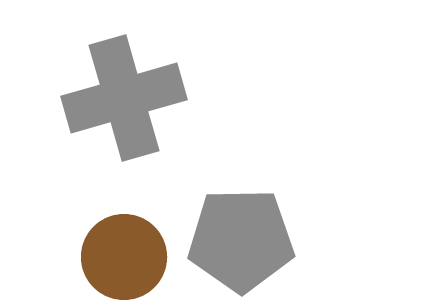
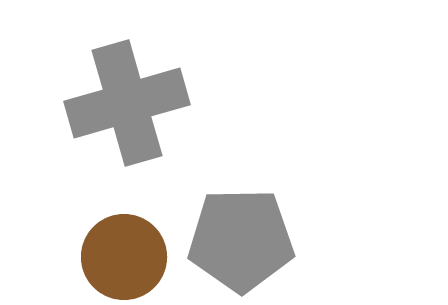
gray cross: moved 3 px right, 5 px down
